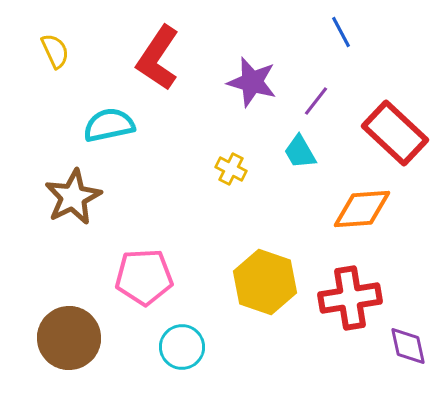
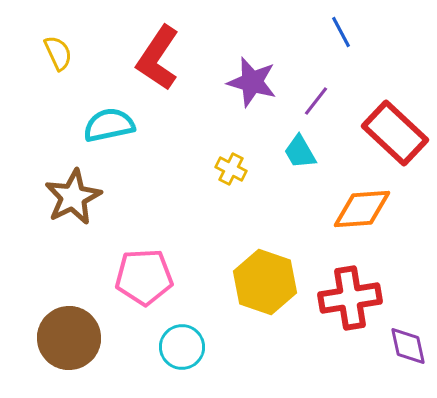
yellow semicircle: moved 3 px right, 2 px down
